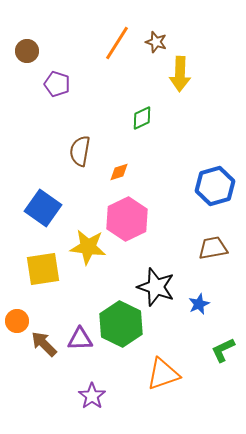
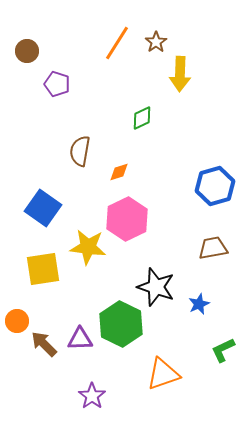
brown star: rotated 20 degrees clockwise
